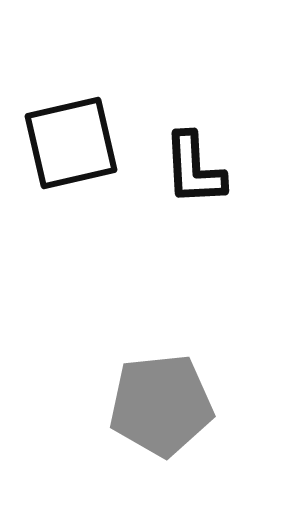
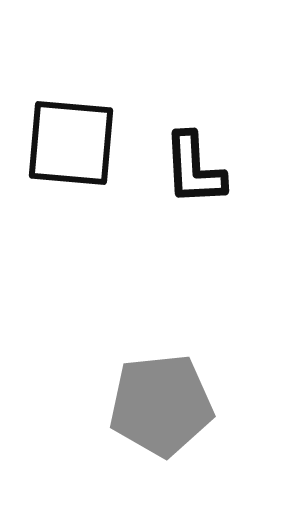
black square: rotated 18 degrees clockwise
